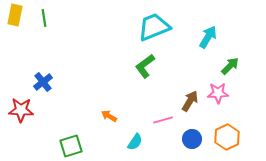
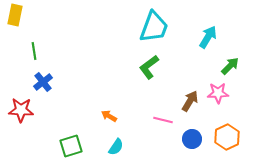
green line: moved 10 px left, 33 px down
cyan trapezoid: rotated 132 degrees clockwise
green L-shape: moved 4 px right, 1 px down
pink line: rotated 30 degrees clockwise
cyan semicircle: moved 19 px left, 5 px down
